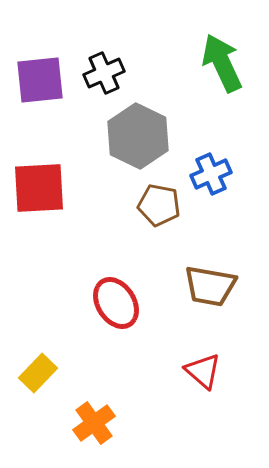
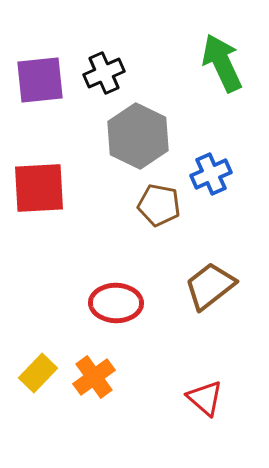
brown trapezoid: rotated 132 degrees clockwise
red ellipse: rotated 57 degrees counterclockwise
red triangle: moved 2 px right, 27 px down
orange cross: moved 46 px up
